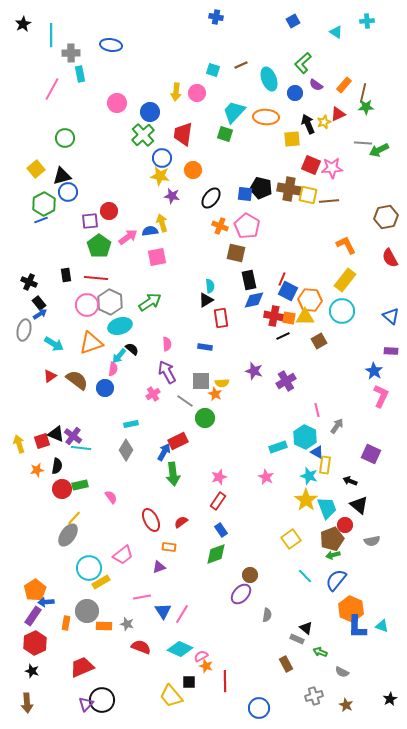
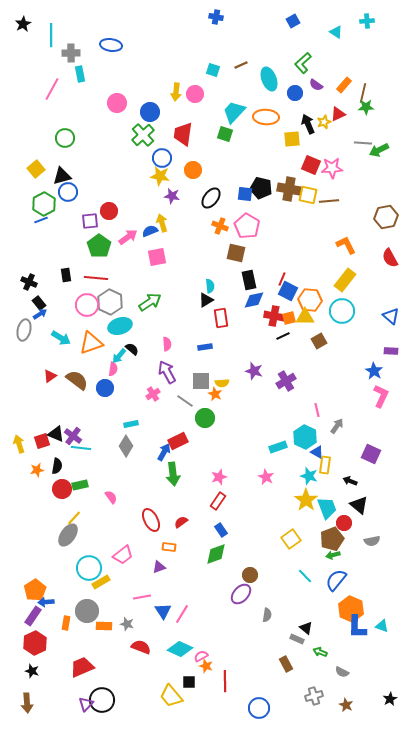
pink circle at (197, 93): moved 2 px left, 1 px down
blue semicircle at (150, 231): rotated 14 degrees counterclockwise
orange square at (289, 318): rotated 24 degrees counterclockwise
cyan arrow at (54, 344): moved 7 px right, 6 px up
blue rectangle at (205, 347): rotated 16 degrees counterclockwise
gray diamond at (126, 450): moved 4 px up
red circle at (345, 525): moved 1 px left, 2 px up
